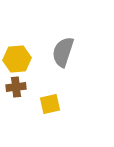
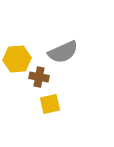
gray semicircle: rotated 132 degrees counterclockwise
brown cross: moved 23 px right, 10 px up; rotated 18 degrees clockwise
